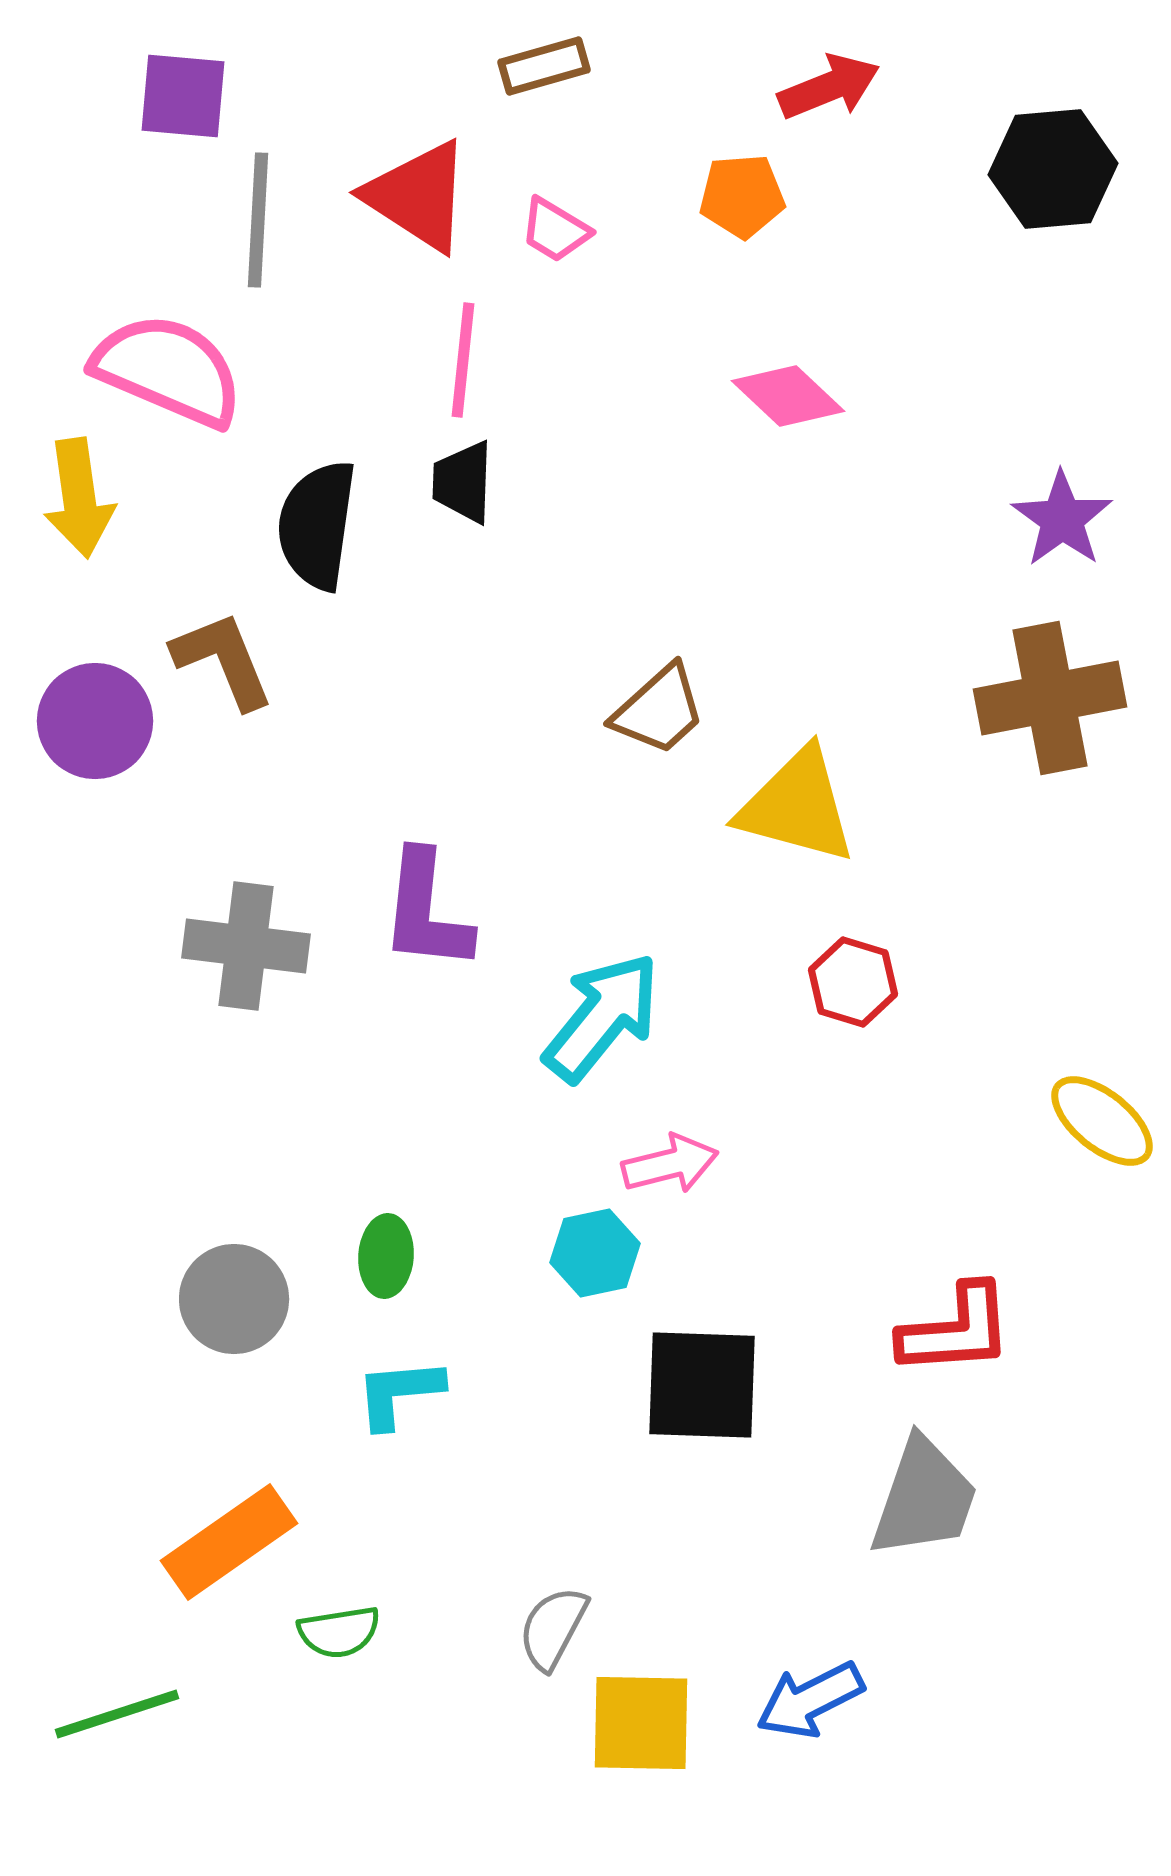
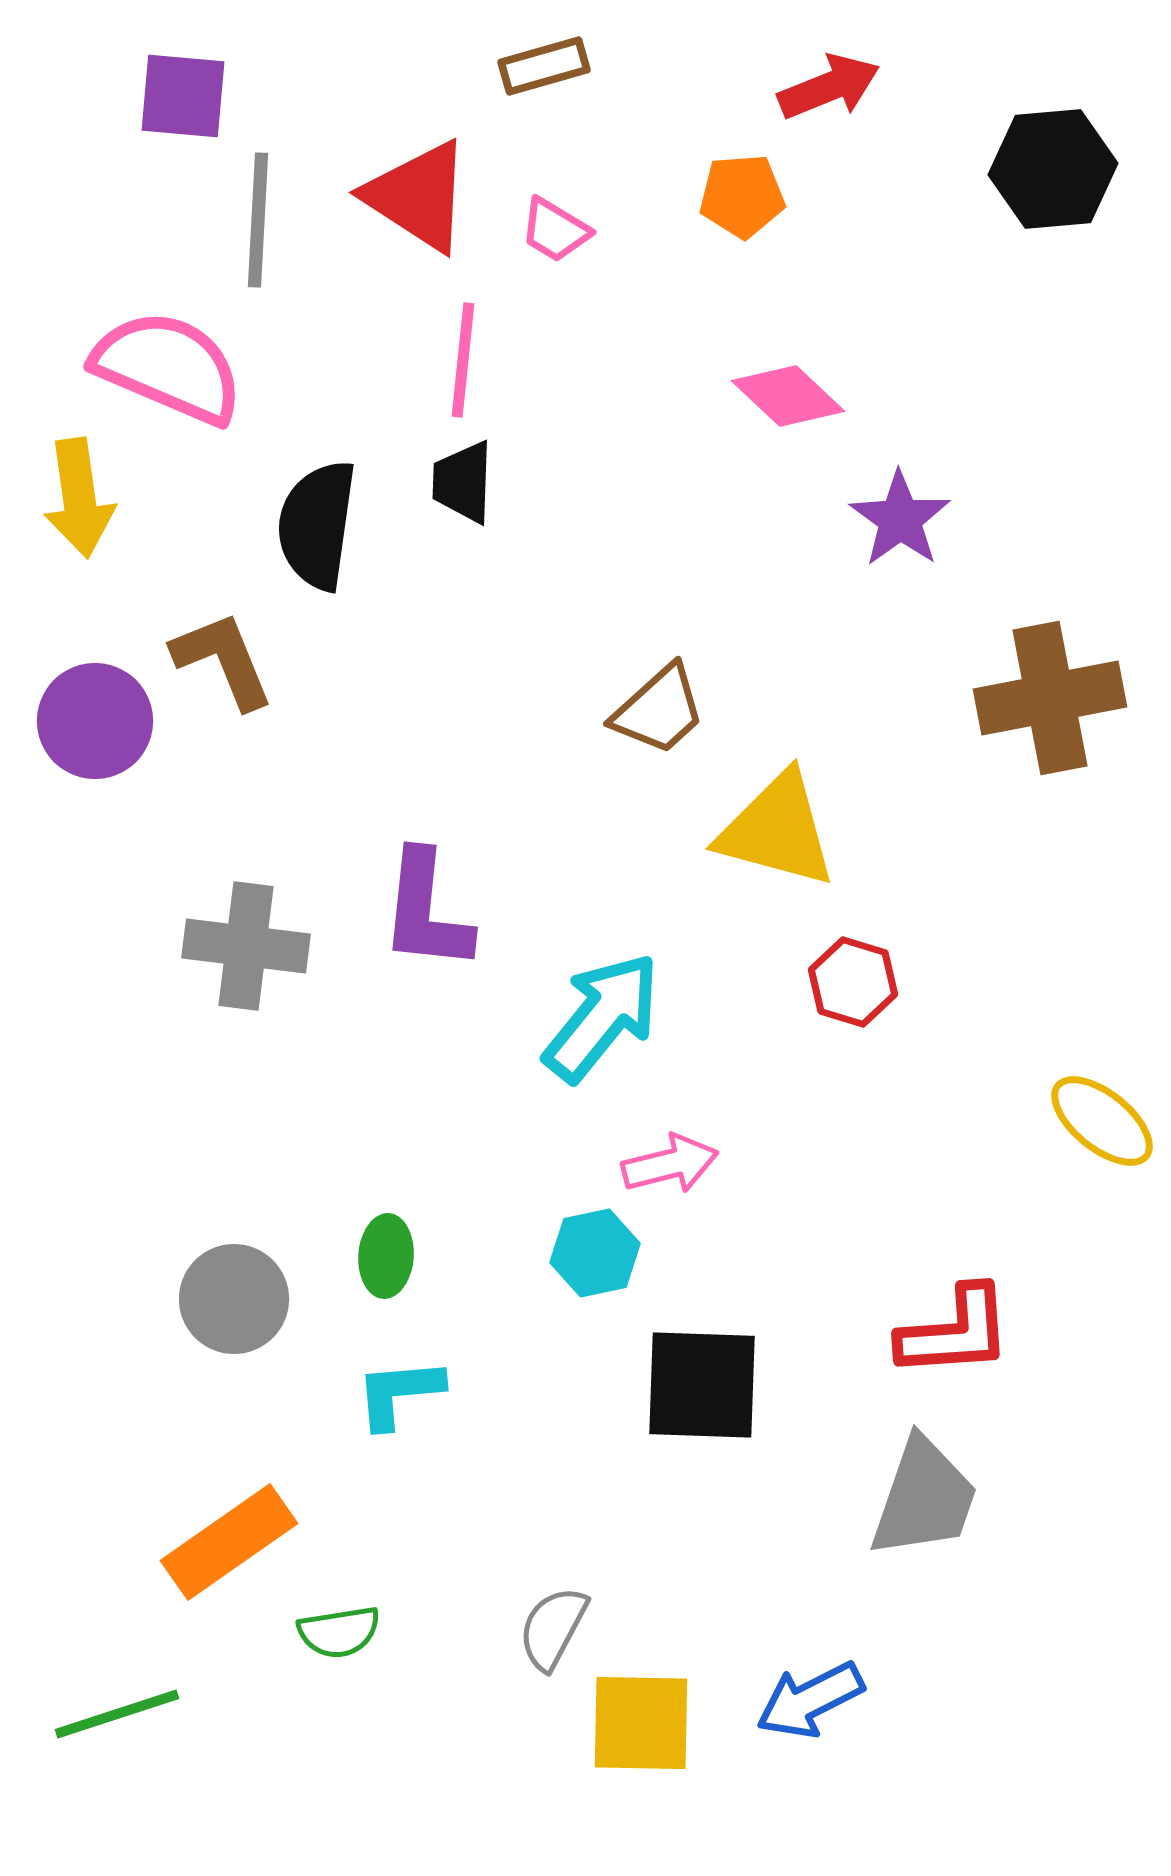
pink semicircle: moved 3 px up
purple star: moved 162 px left
yellow triangle: moved 20 px left, 24 px down
red L-shape: moved 1 px left, 2 px down
